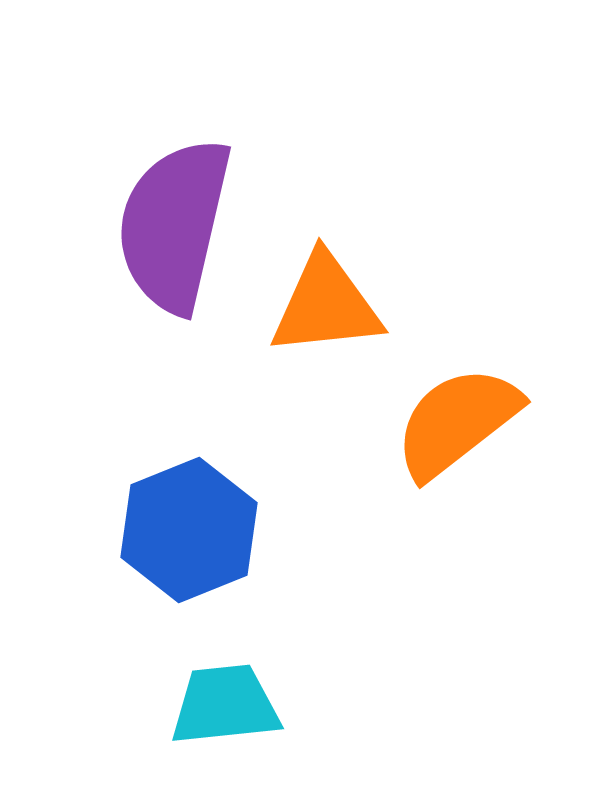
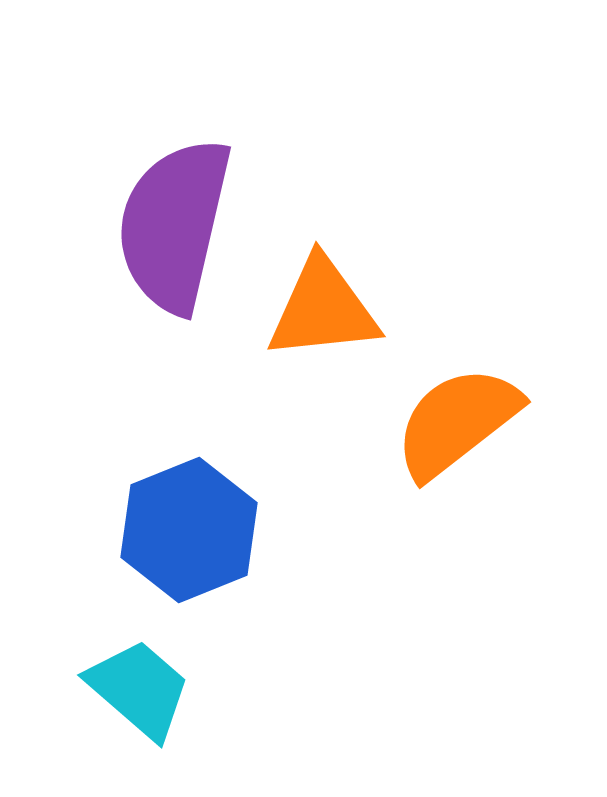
orange triangle: moved 3 px left, 4 px down
cyan trapezoid: moved 86 px left, 16 px up; rotated 47 degrees clockwise
